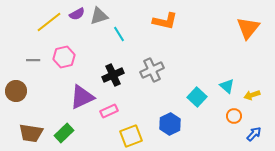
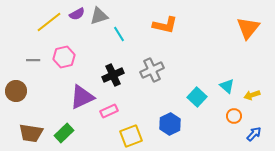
orange L-shape: moved 4 px down
